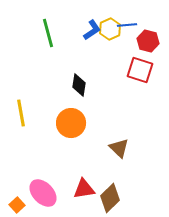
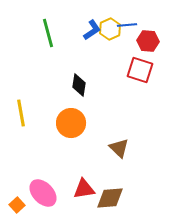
red hexagon: rotated 10 degrees counterclockwise
brown diamond: rotated 40 degrees clockwise
